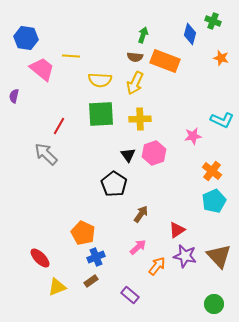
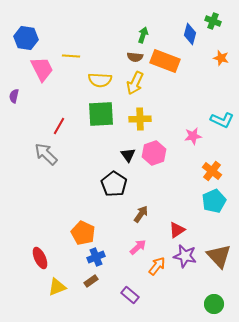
pink trapezoid: rotated 24 degrees clockwise
red ellipse: rotated 20 degrees clockwise
